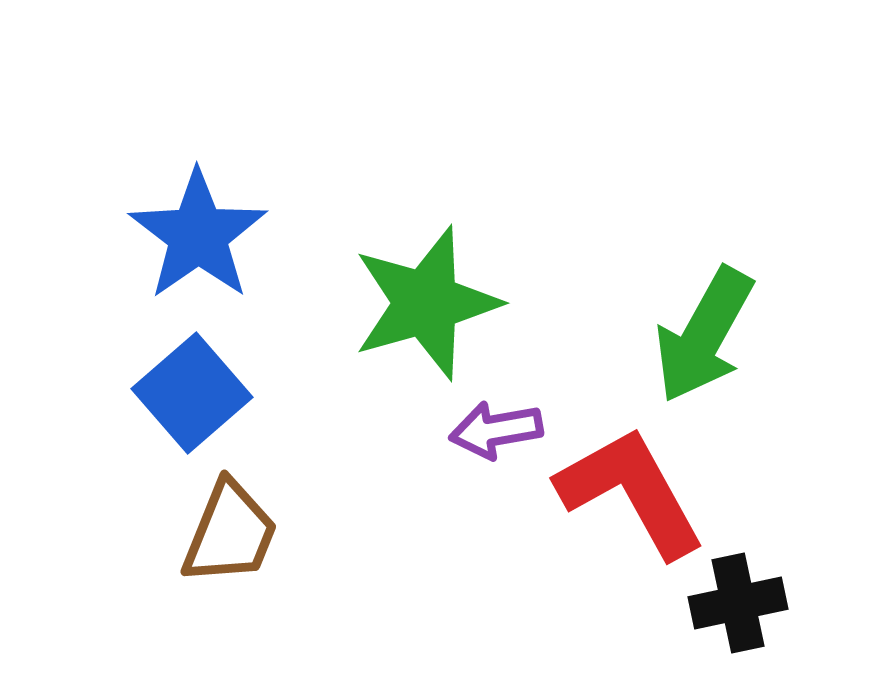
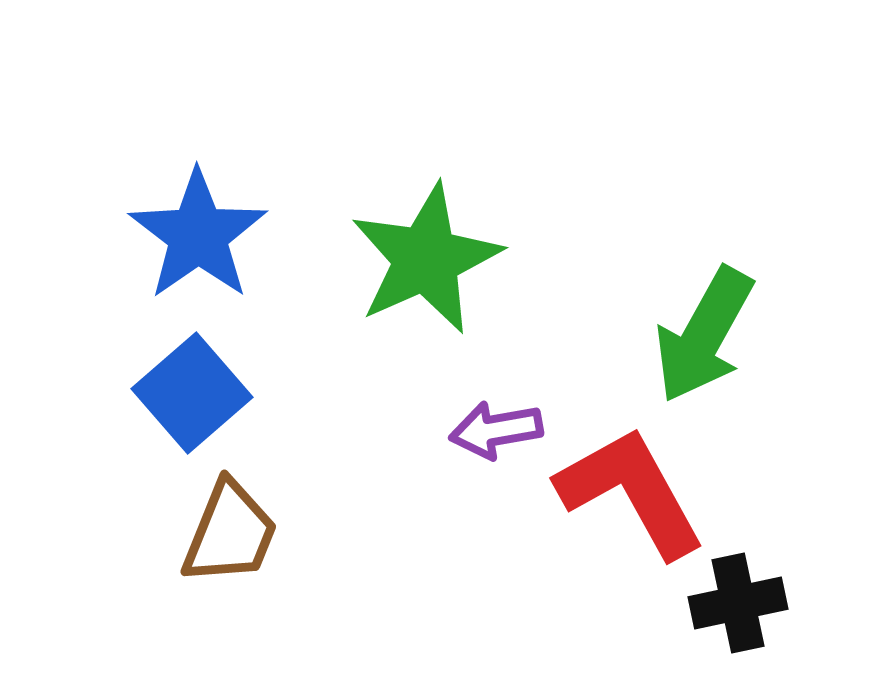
green star: moved 44 px up; rotated 8 degrees counterclockwise
